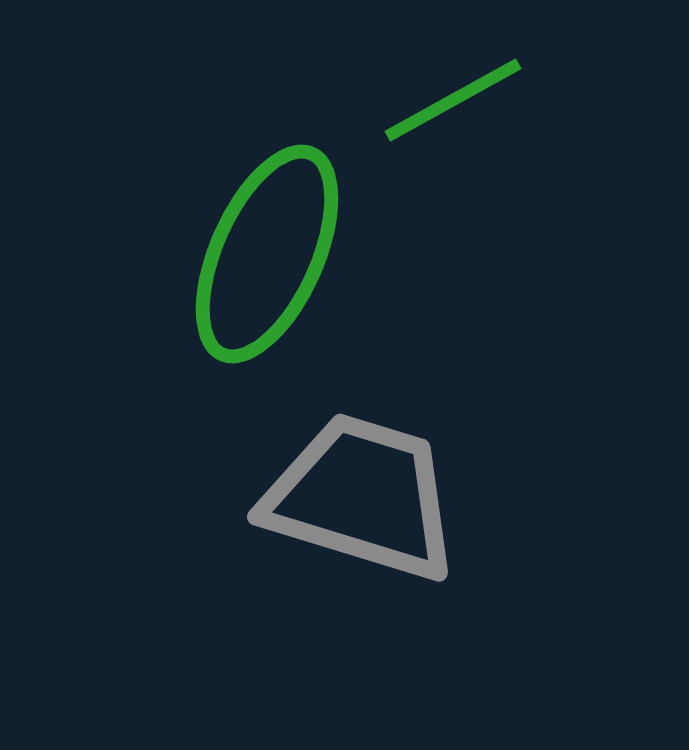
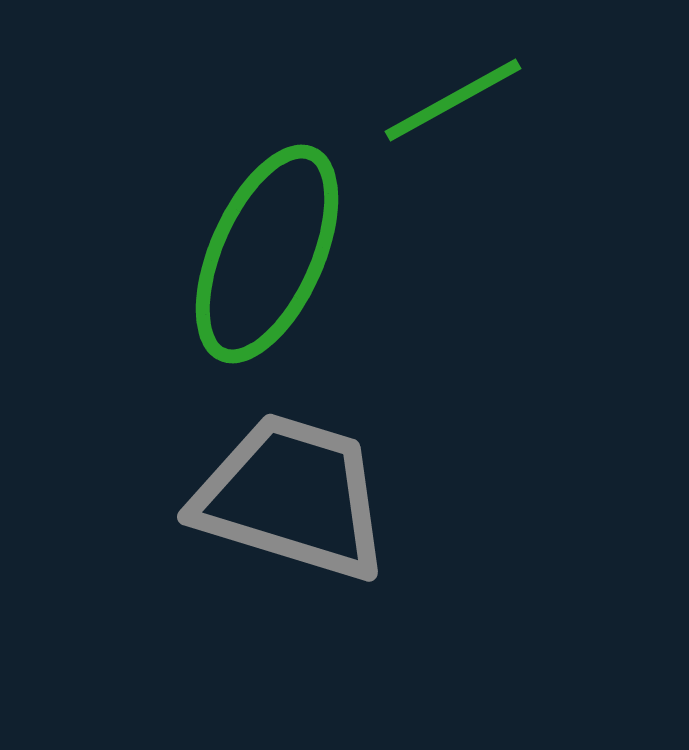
gray trapezoid: moved 70 px left
